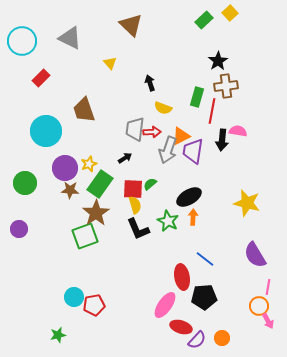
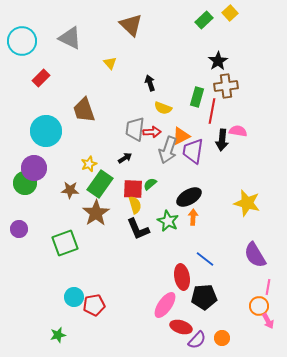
purple circle at (65, 168): moved 31 px left
green square at (85, 236): moved 20 px left, 7 px down
